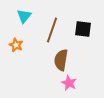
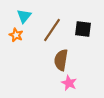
brown line: rotated 15 degrees clockwise
orange star: moved 10 px up
